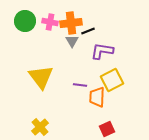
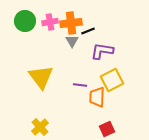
pink cross: rotated 21 degrees counterclockwise
